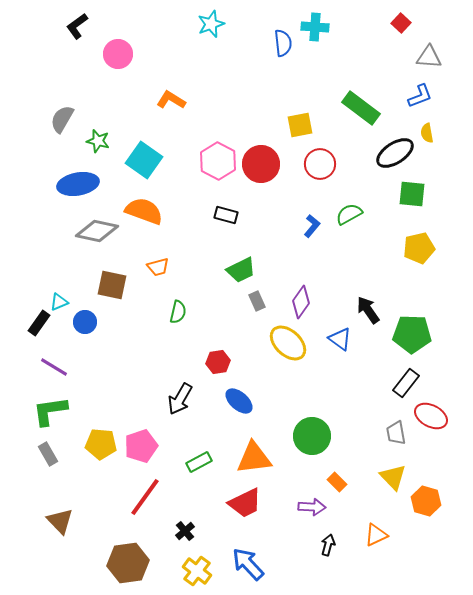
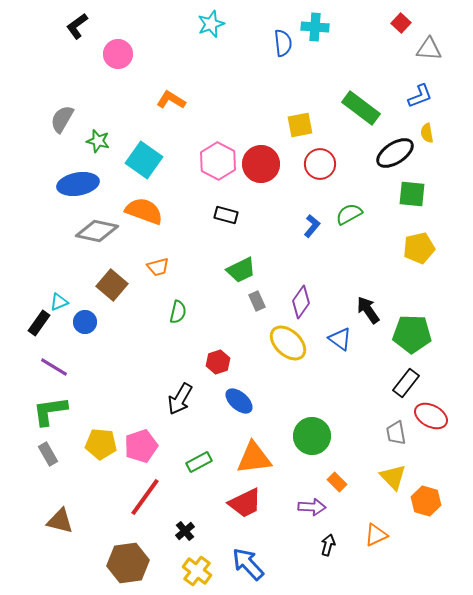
gray triangle at (429, 57): moved 8 px up
brown square at (112, 285): rotated 28 degrees clockwise
red hexagon at (218, 362): rotated 10 degrees counterclockwise
brown triangle at (60, 521): rotated 32 degrees counterclockwise
